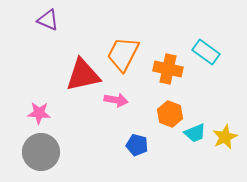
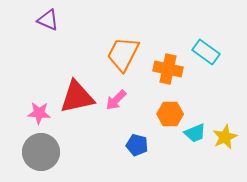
red triangle: moved 6 px left, 22 px down
pink arrow: rotated 125 degrees clockwise
orange hexagon: rotated 20 degrees counterclockwise
